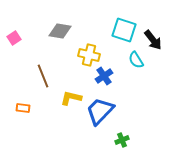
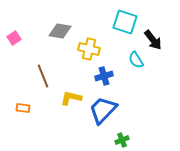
cyan square: moved 1 px right, 8 px up
yellow cross: moved 6 px up
blue cross: rotated 18 degrees clockwise
blue trapezoid: moved 3 px right, 1 px up
